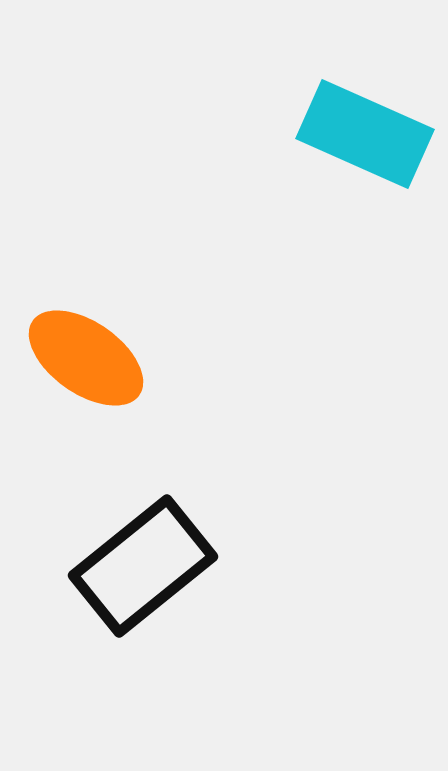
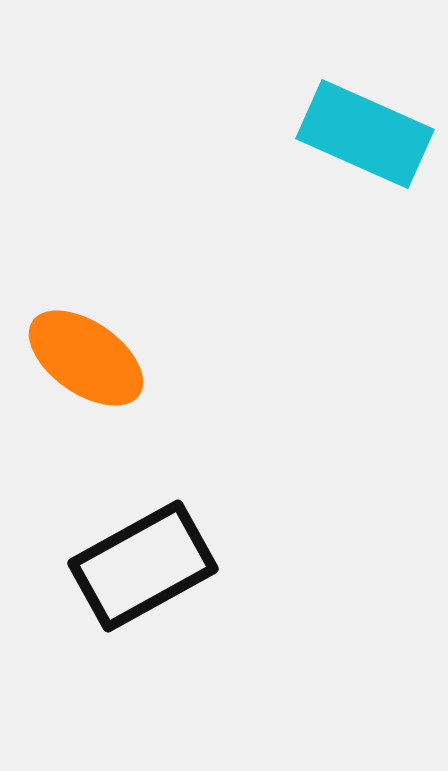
black rectangle: rotated 10 degrees clockwise
